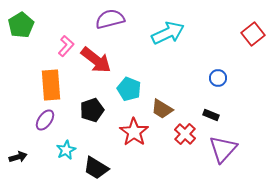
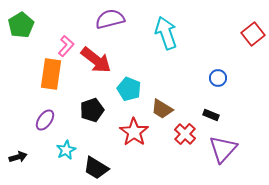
cyan arrow: moved 2 px left; rotated 84 degrees counterclockwise
orange rectangle: moved 11 px up; rotated 12 degrees clockwise
